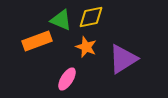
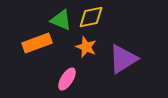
orange rectangle: moved 2 px down
